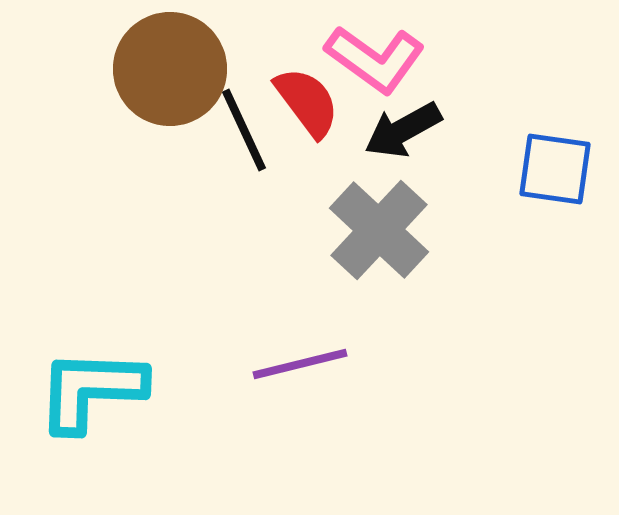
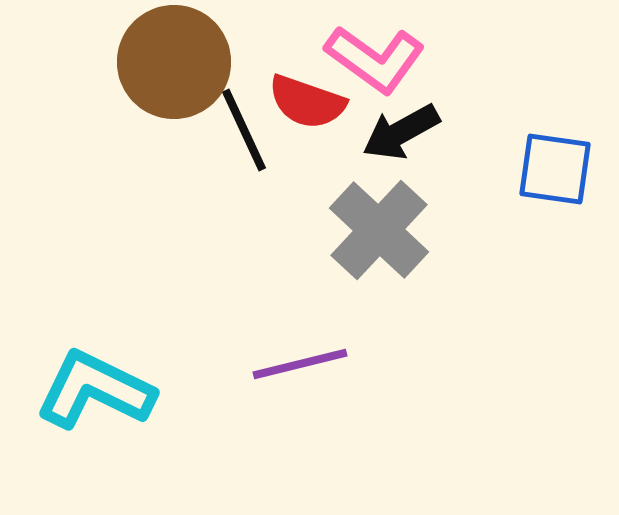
brown circle: moved 4 px right, 7 px up
red semicircle: rotated 146 degrees clockwise
black arrow: moved 2 px left, 2 px down
cyan L-shape: moved 4 px right; rotated 24 degrees clockwise
